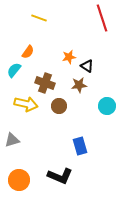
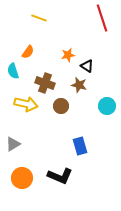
orange star: moved 1 px left, 2 px up
cyan semicircle: moved 1 px left, 1 px down; rotated 56 degrees counterclockwise
brown star: rotated 21 degrees clockwise
brown circle: moved 2 px right
gray triangle: moved 1 px right, 4 px down; rotated 14 degrees counterclockwise
orange circle: moved 3 px right, 2 px up
